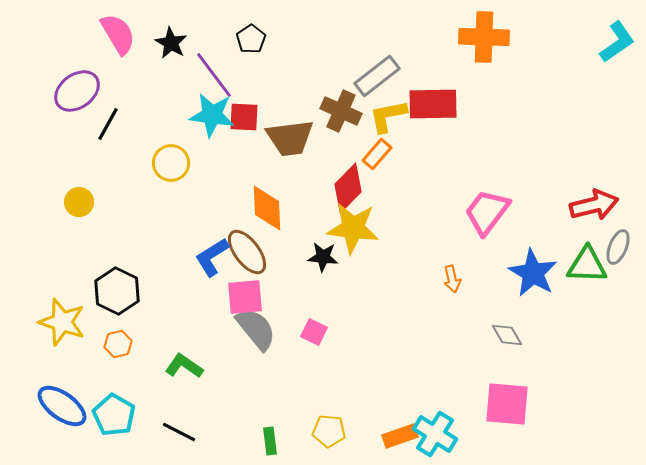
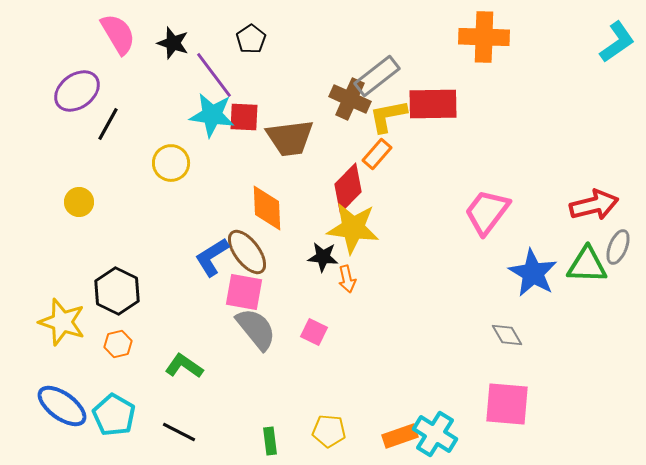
black star at (171, 43): moved 2 px right; rotated 12 degrees counterclockwise
brown cross at (341, 111): moved 9 px right, 12 px up
orange arrow at (452, 279): moved 105 px left
pink square at (245, 297): moved 1 px left, 5 px up; rotated 15 degrees clockwise
